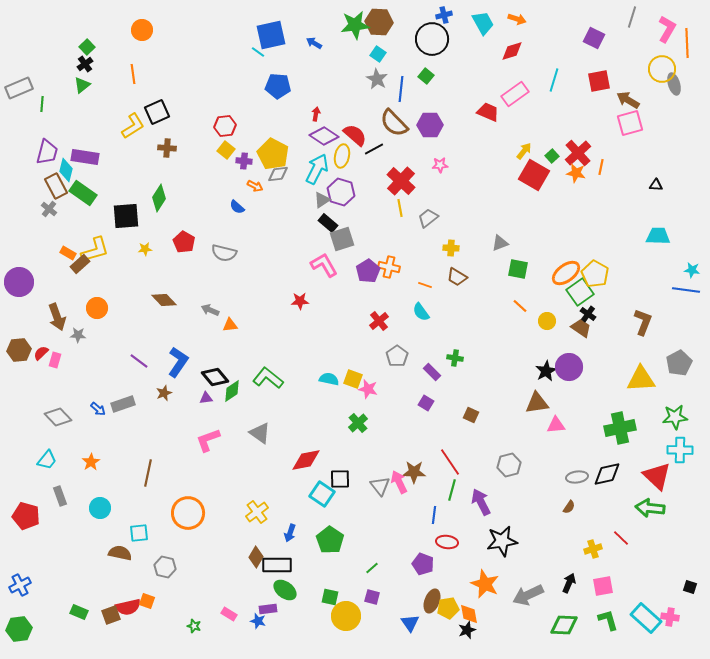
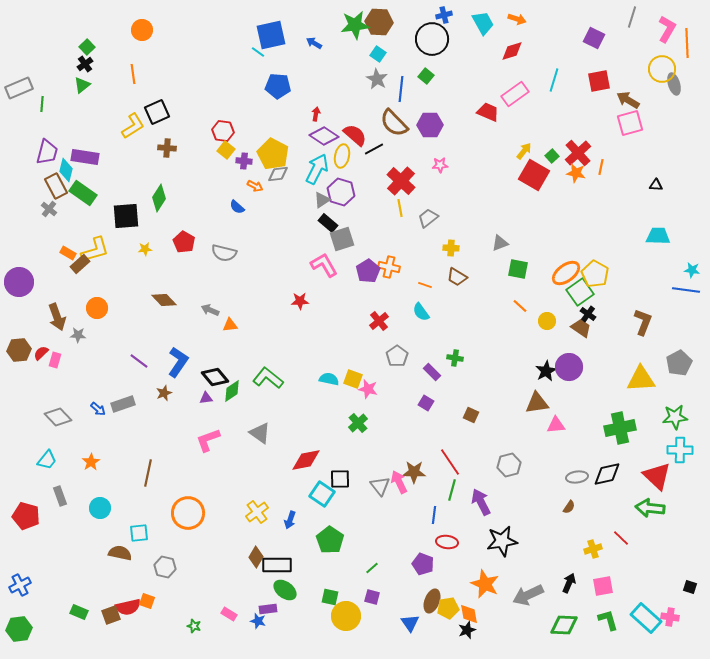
red hexagon at (225, 126): moved 2 px left, 5 px down; rotated 15 degrees clockwise
blue arrow at (290, 533): moved 13 px up
